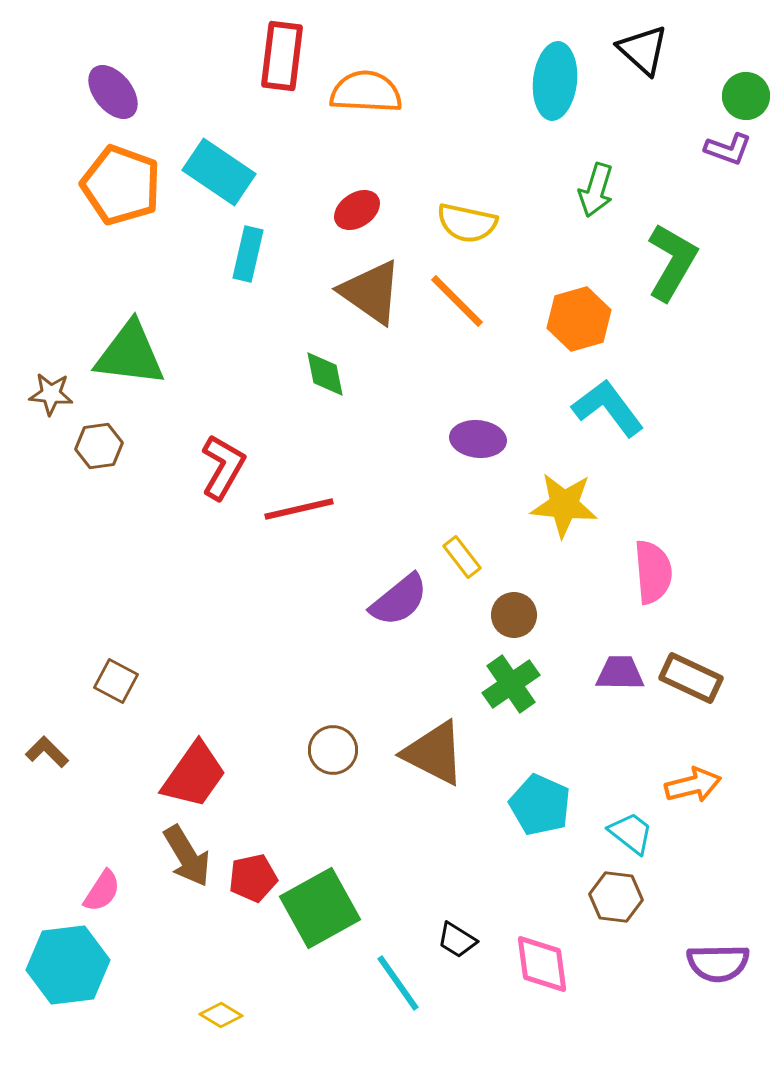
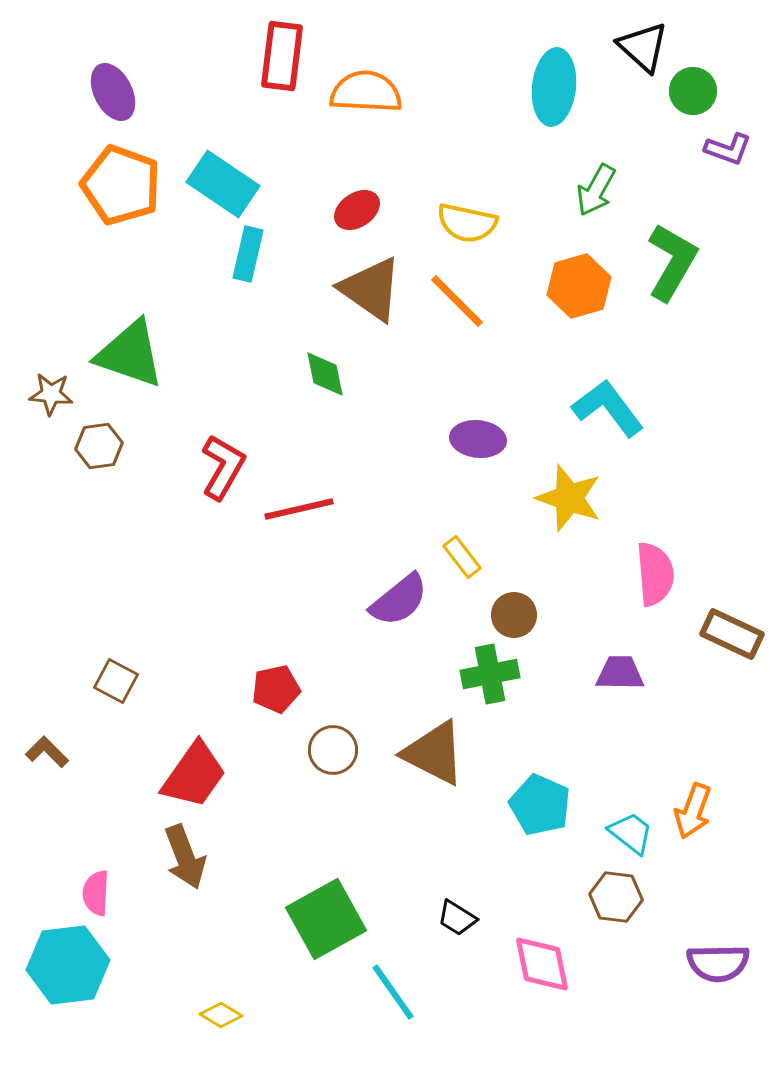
black triangle at (643, 50): moved 3 px up
cyan ellipse at (555, 81): moved 1 px left, 6 px down
purple ellipse at (113, 92): rotated 12 degrees clockwise
green circle at (746, 96): moved 53 px left, 5 px up
cyan rectangle at (219, 172): moved 4 px right, 12 px down
green arrow at (596, 190): rotated 12 degrees clockwise
brown triangle at (371, 292): moved 3 px up
orange hexagon at (579, 319): moved 33 px up
green triangle at (130, 354): rotated 12 degrees clockwise
yellow star at (564, 505): moved 5 px right, 7 px up; rotated 14 degrees clockwise
pink semicircle at (653, 572): moved 2 px right, 2 px down
brown rectangle at (691, 678): moved 41 px right, 44 px up
green cross at (511, 684): moved 21 px left, 10 px up; rotated 24 degrees clockwise
orange arrow at (693, 785): moved 26 px down; rotated 124 degrees clockwise
brown arrow at (187, 856): moved 2 px left, 1 px down; rotated 10 degrees clockwise
red pentagon at (253, 878): moved 23 px right, 189 px up
pink semicircle at (102, 891): moved 6 px left, 2 px down; rotated 150 degrees clockwise
green square at (320, 908): moved 6 px right, 11 px down
black trapezoid at (457, 940): moved 22 px up
pink diamond at (542, 964): rotated 4 degrees counterclockwise
cyan line at (398, 983): moved 5 px left, 9 px down
